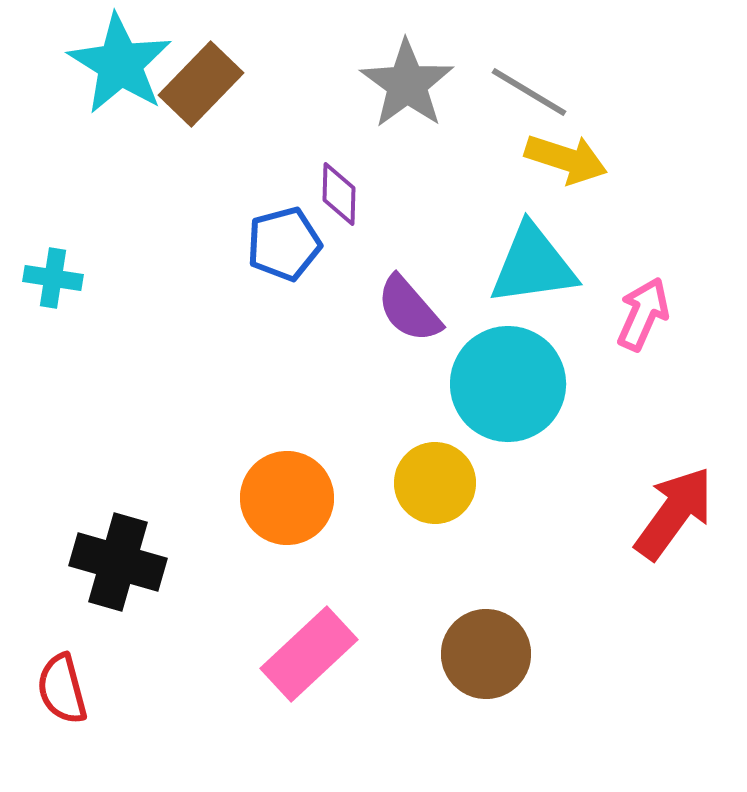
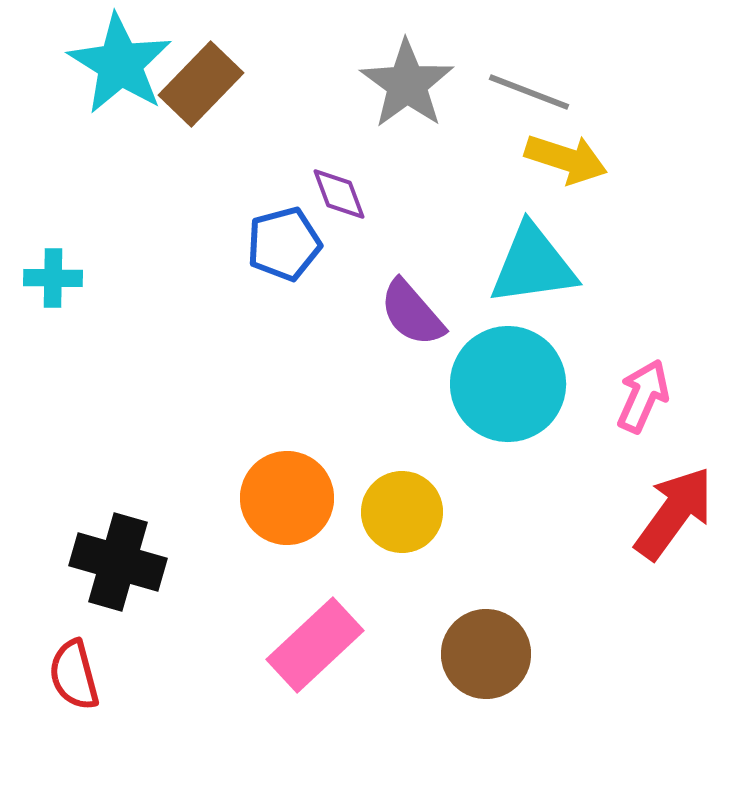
gray line: rotated 10 degrees counterclockwise
purple diamond: rotated 22 degrees counterclockwise
cyan cross: rotated 8 degrees counterclockwise
purple semicircle: moved 3 px right, 4 px down
pink arrow: moved 82 px down
yellow circle: moved 33 px left, 29 px down
pink rectangle: moved 6 px right, 9 px up
red semicircle: moved 12 px right, 14 px up
